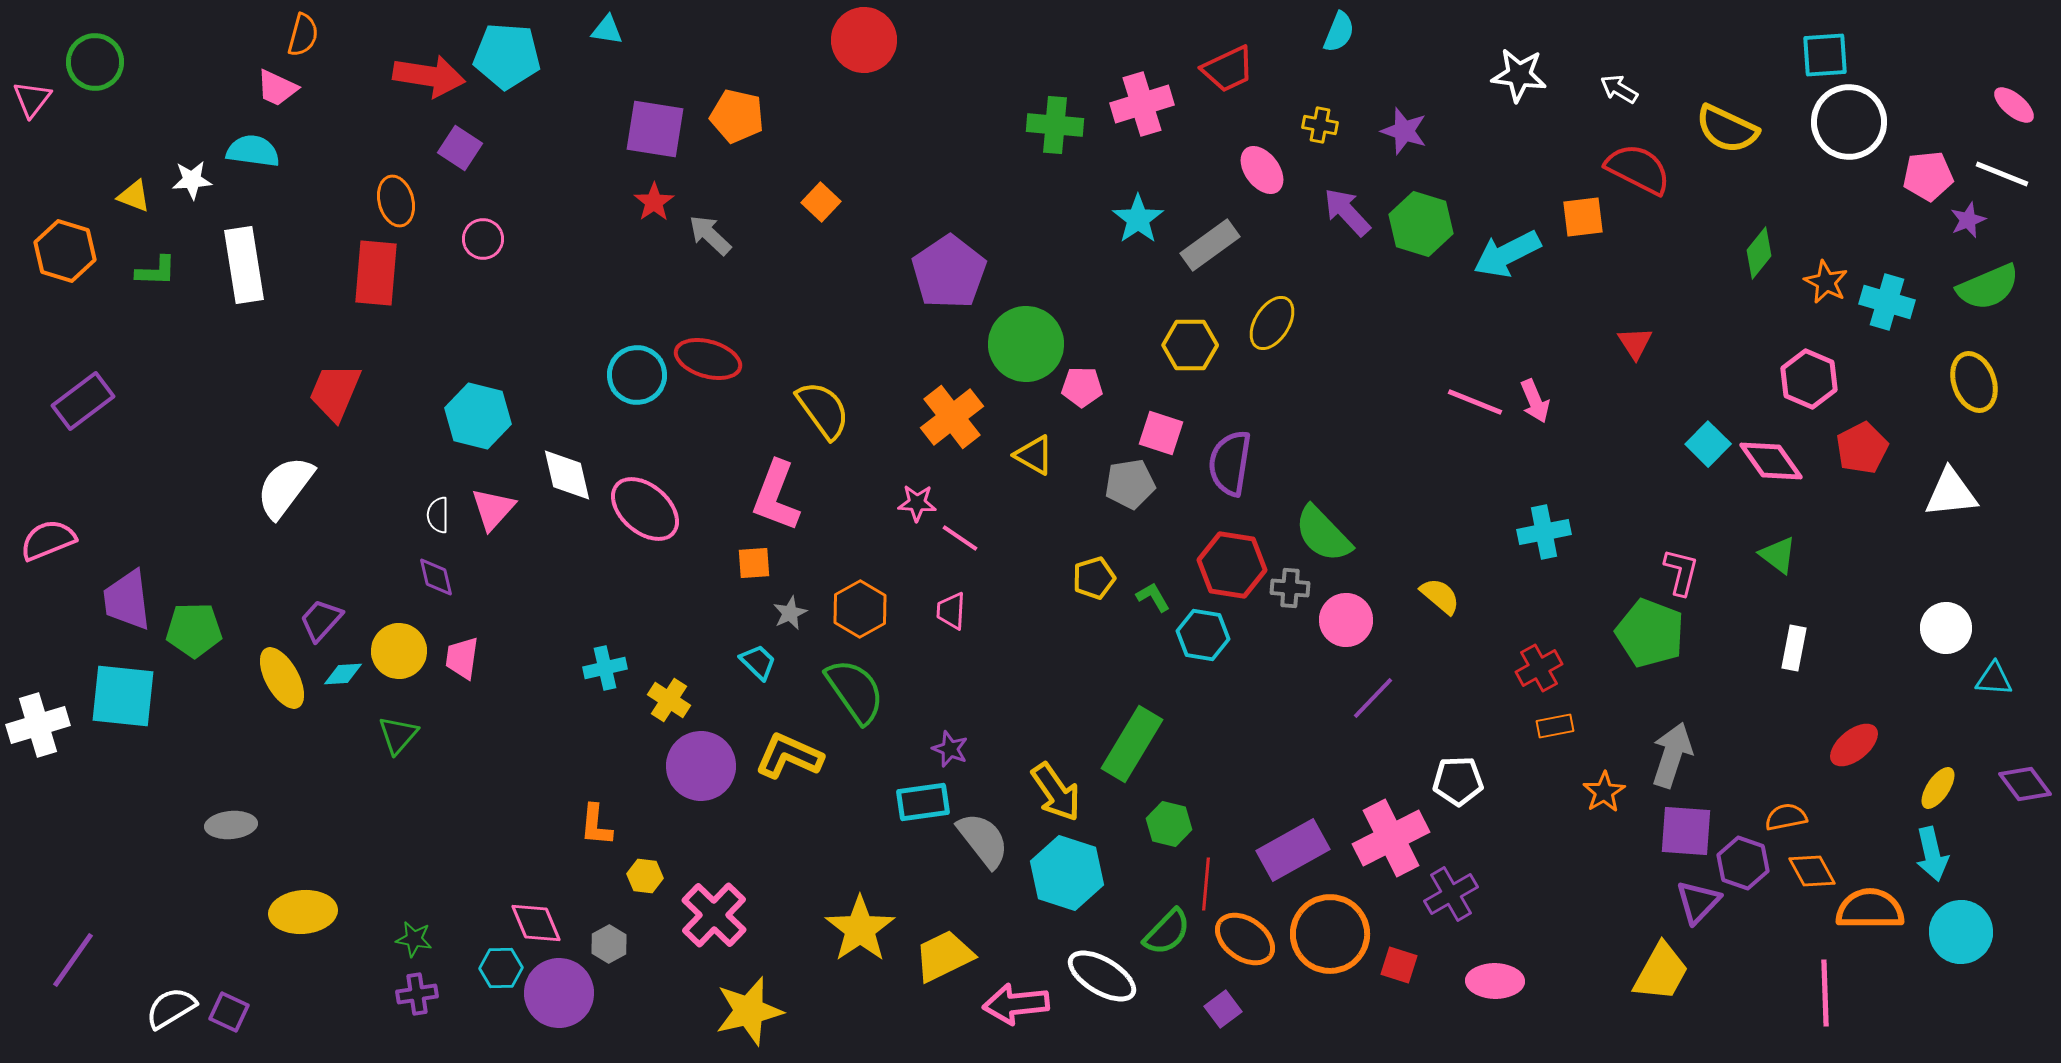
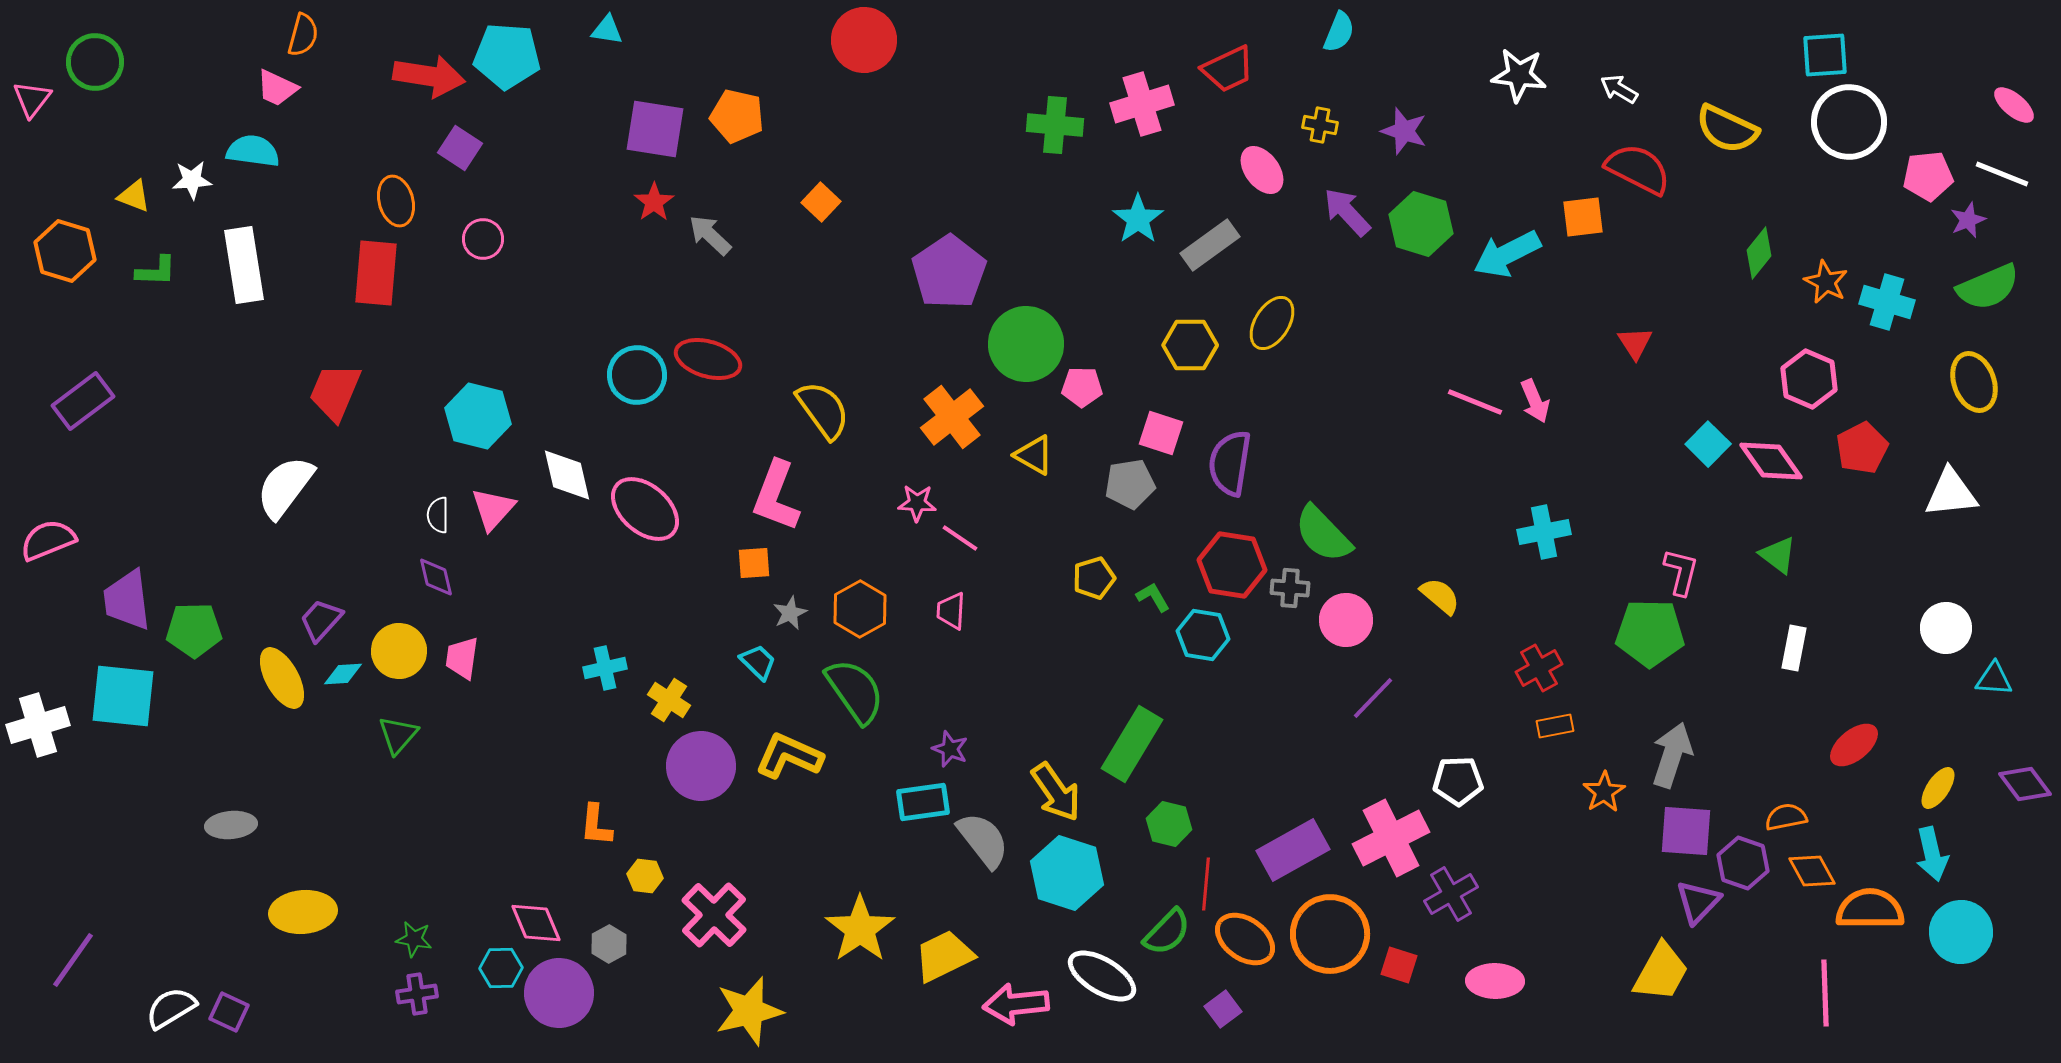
green pentagon at (1650, 633): rotated 20 degrees counterclockwise
